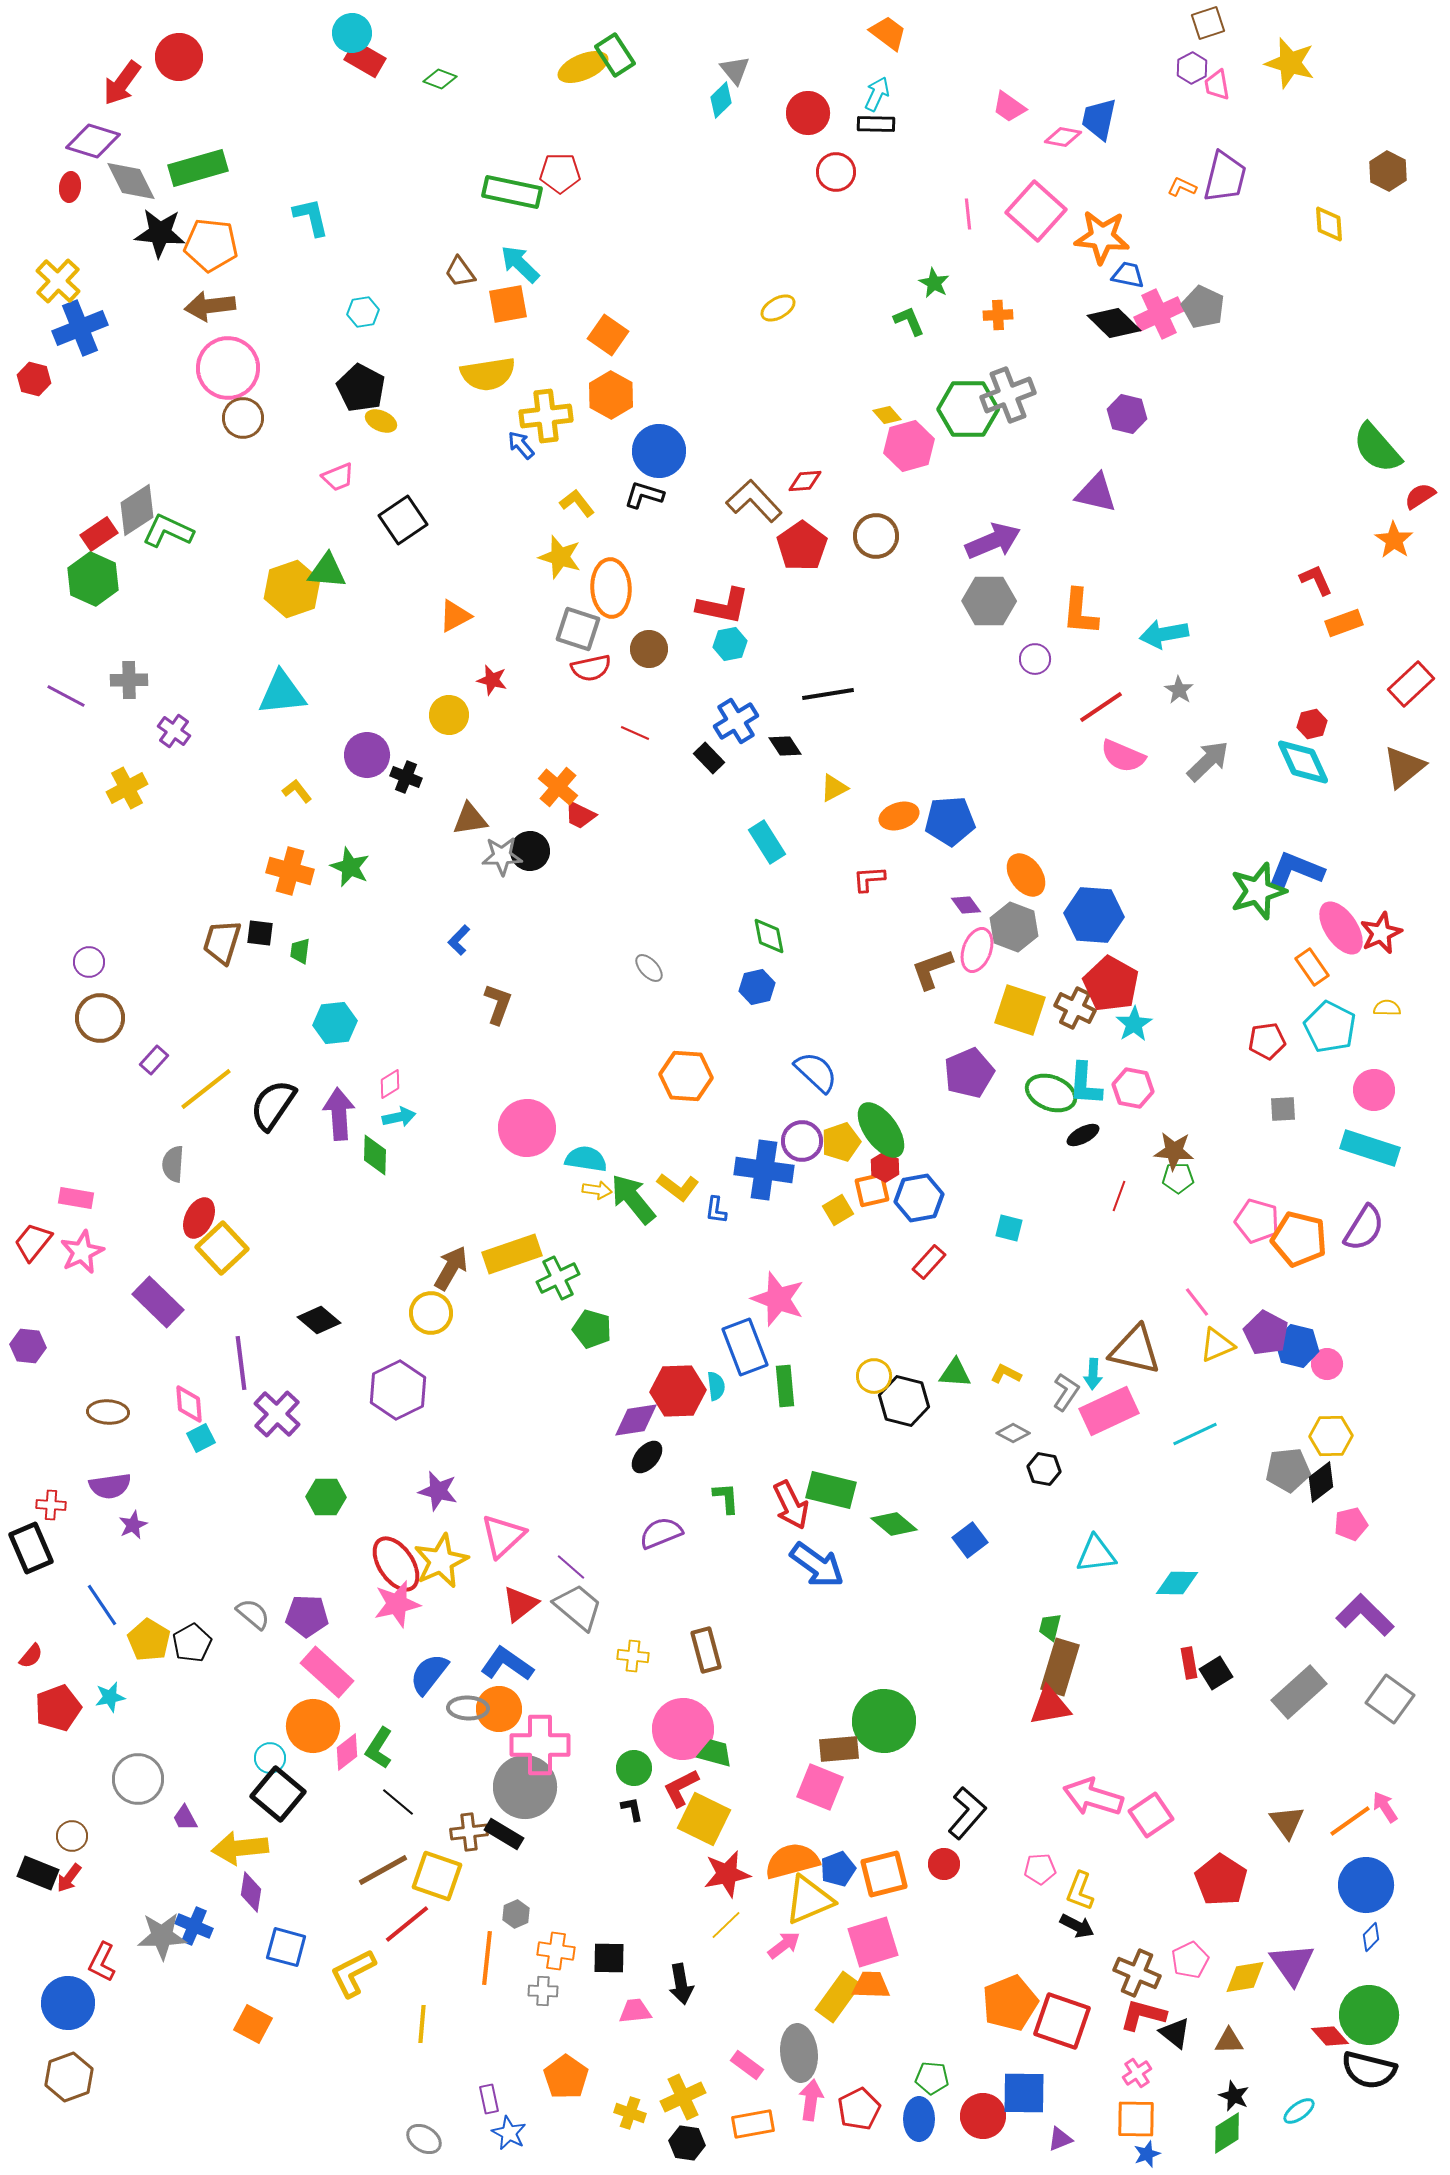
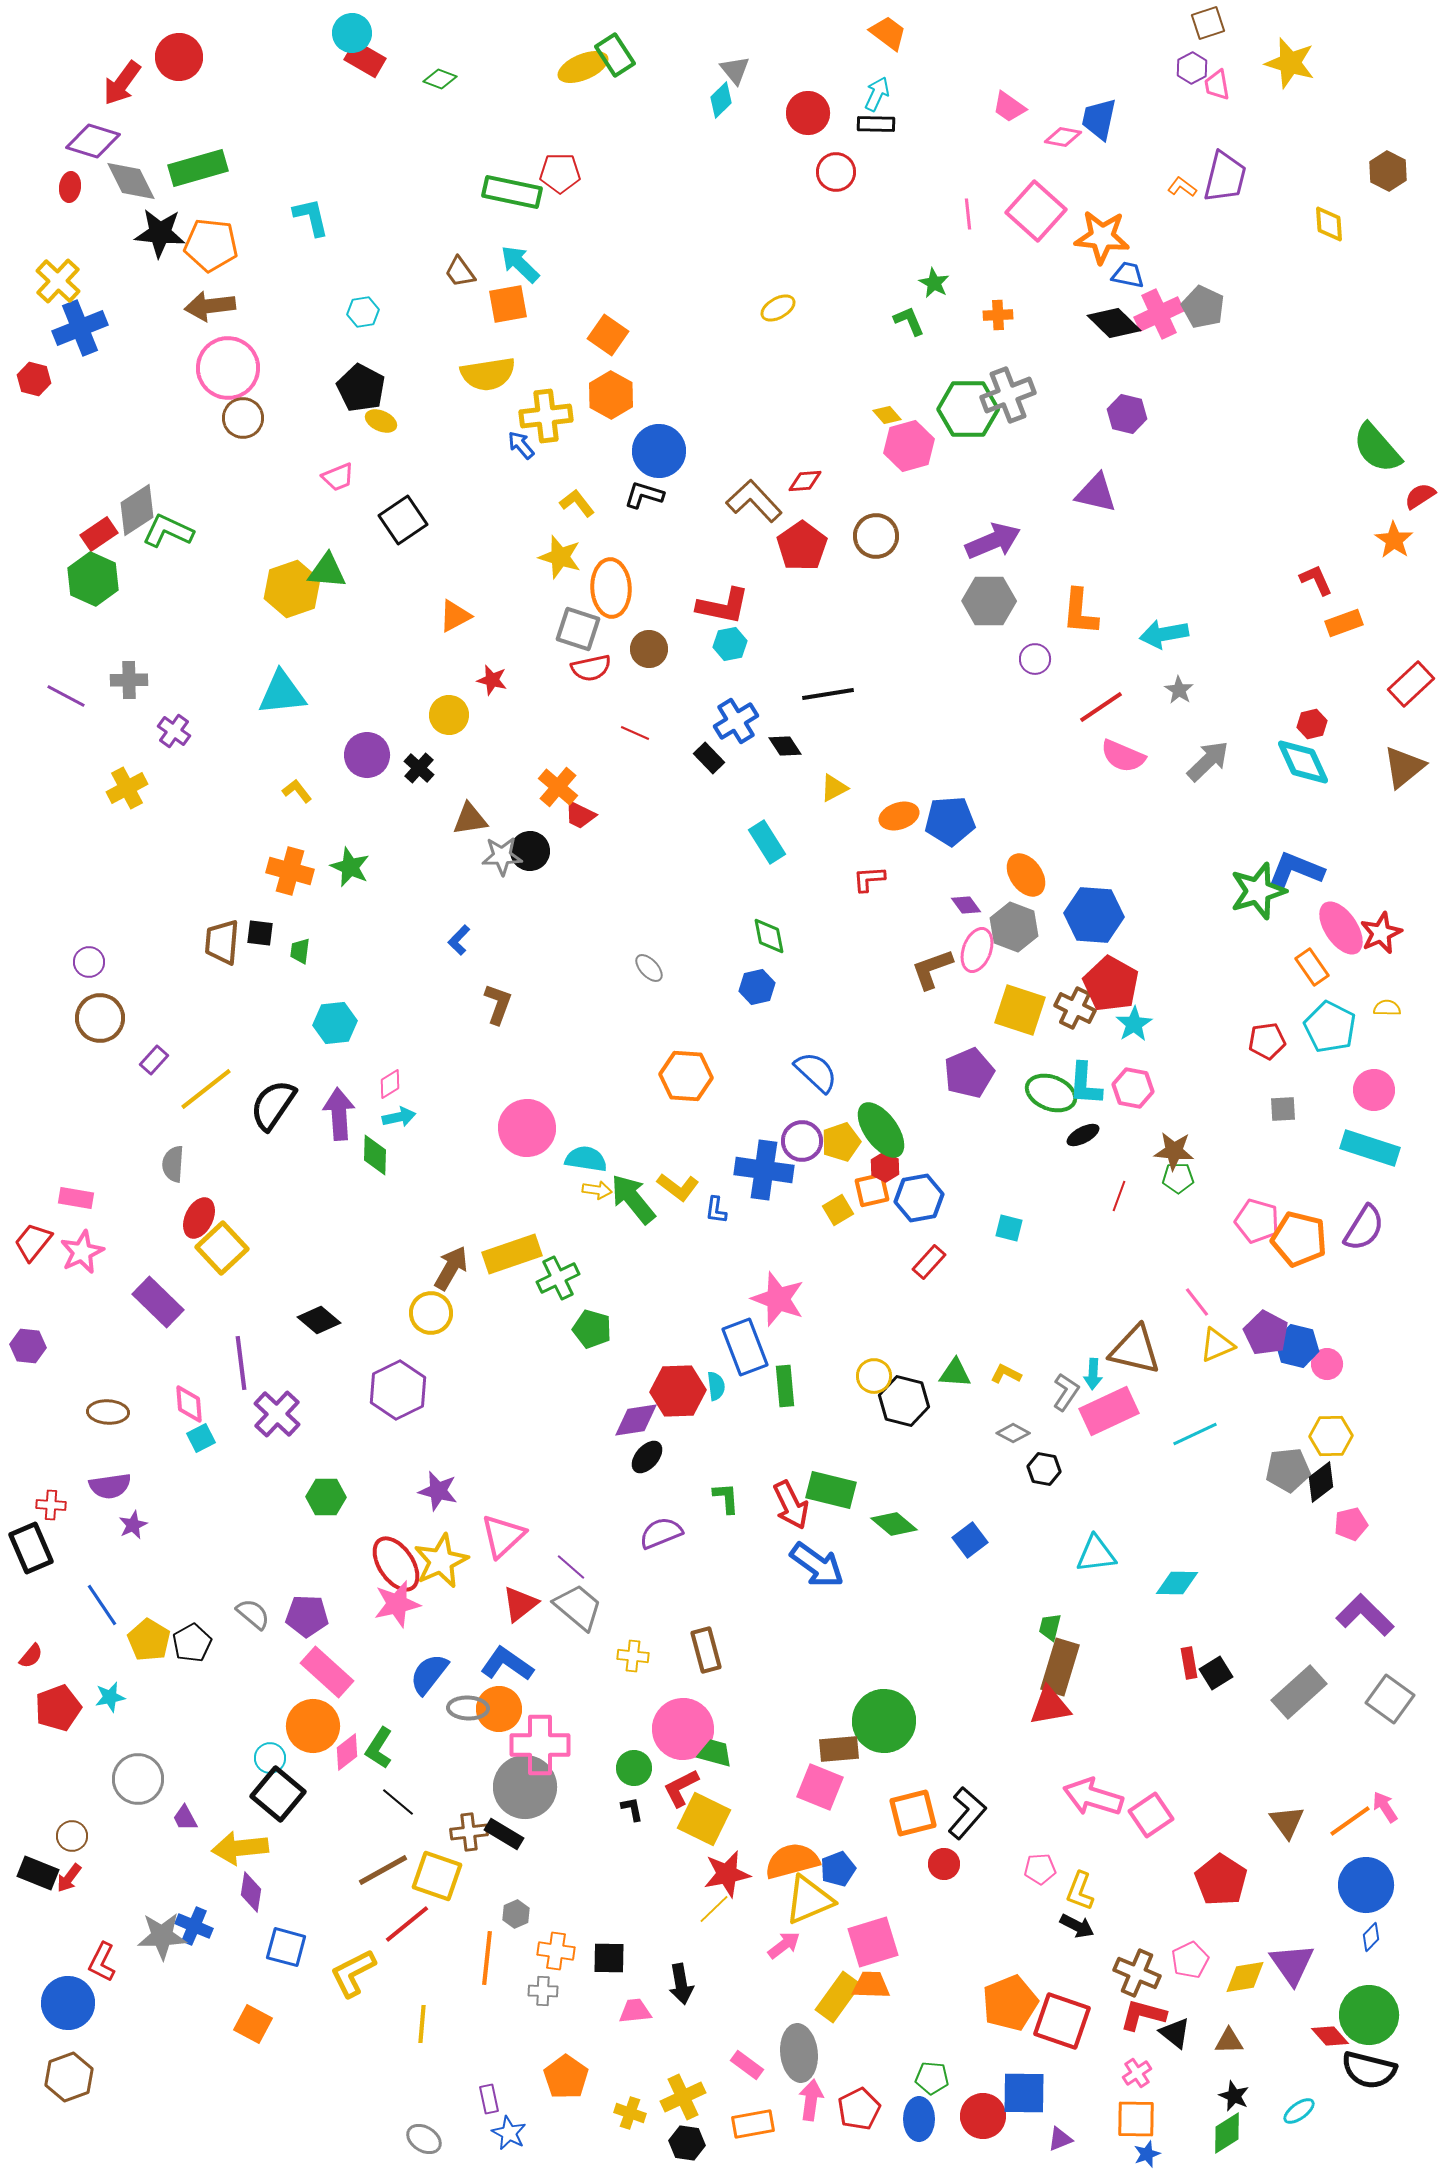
orange L-shape at (1182, 187): rotated 12 degrees clockwise
black cross at (406, 777): moved 13 px right, 9 px up; rotated 20 degrees clockwise
brown trapezoid at (222, 942): rotated 12 degrees counterclockwise
orange square at (884, 1874): moved 29 px right, 61 px up
yellow line at (726, 1925): moved 12 px left, 16 px up
